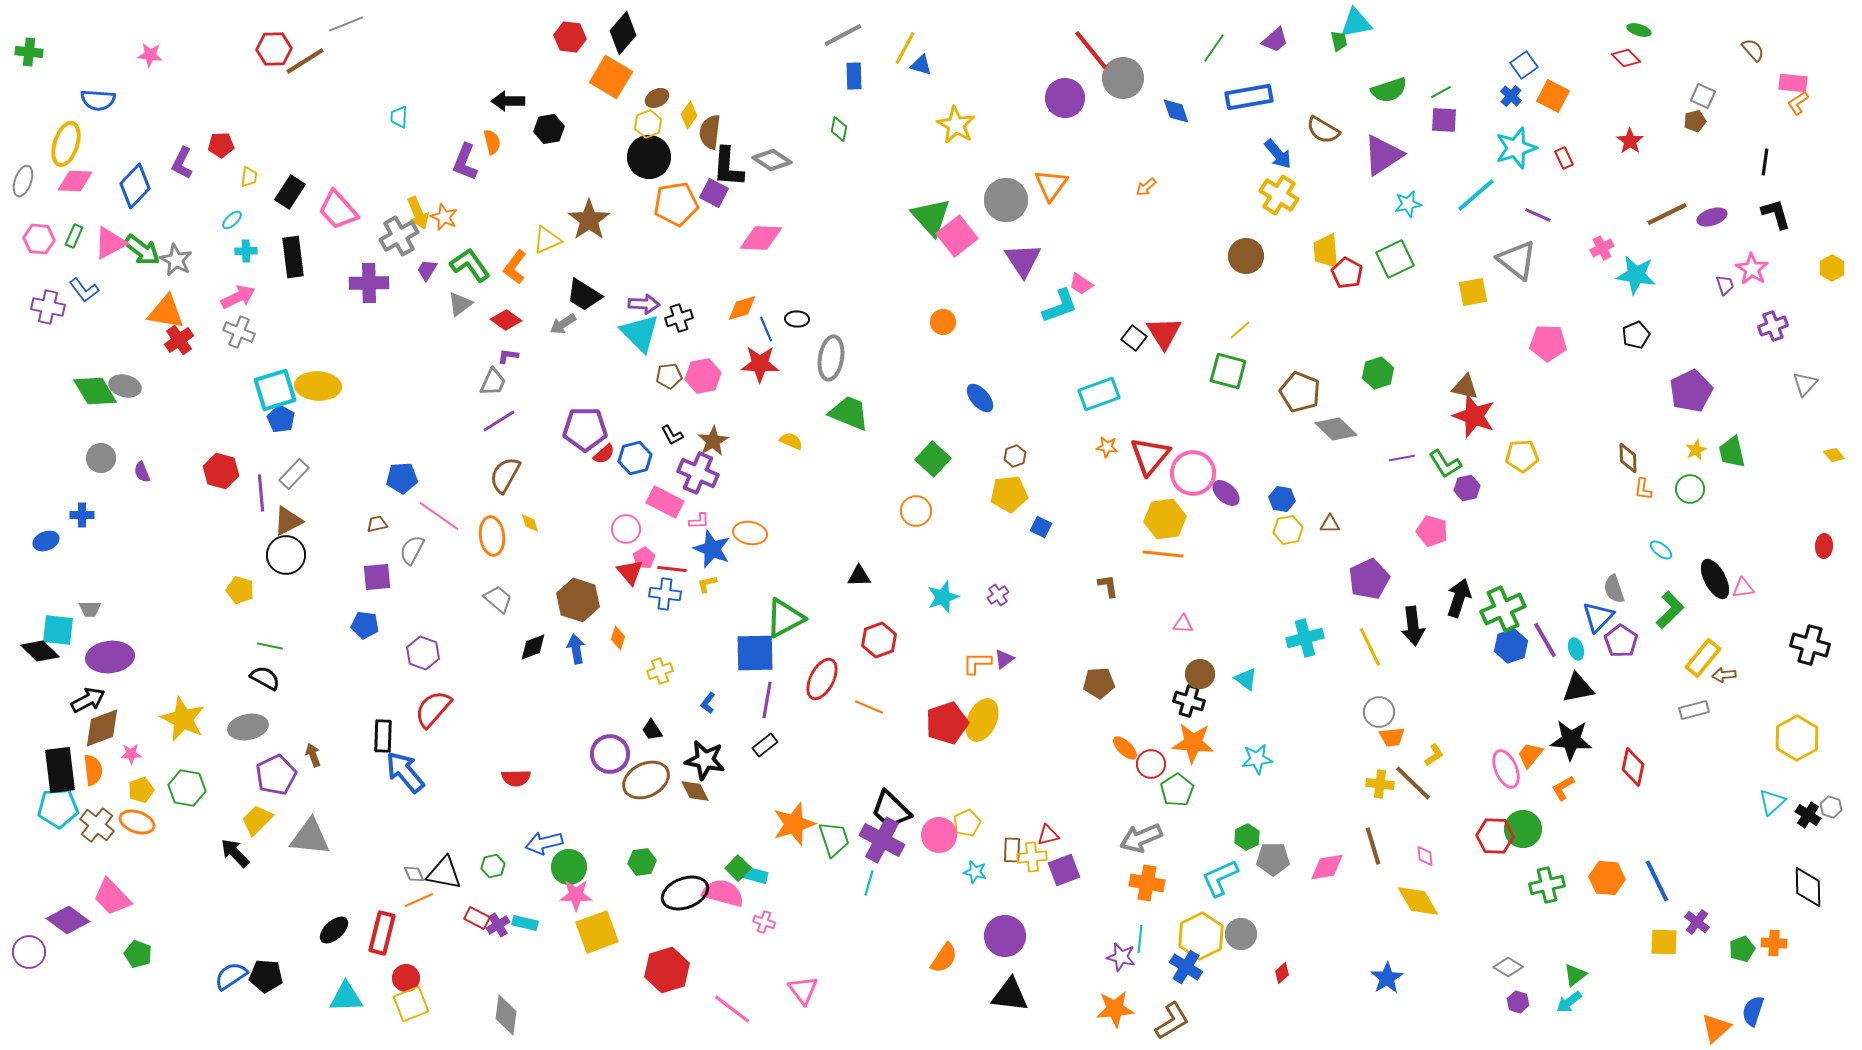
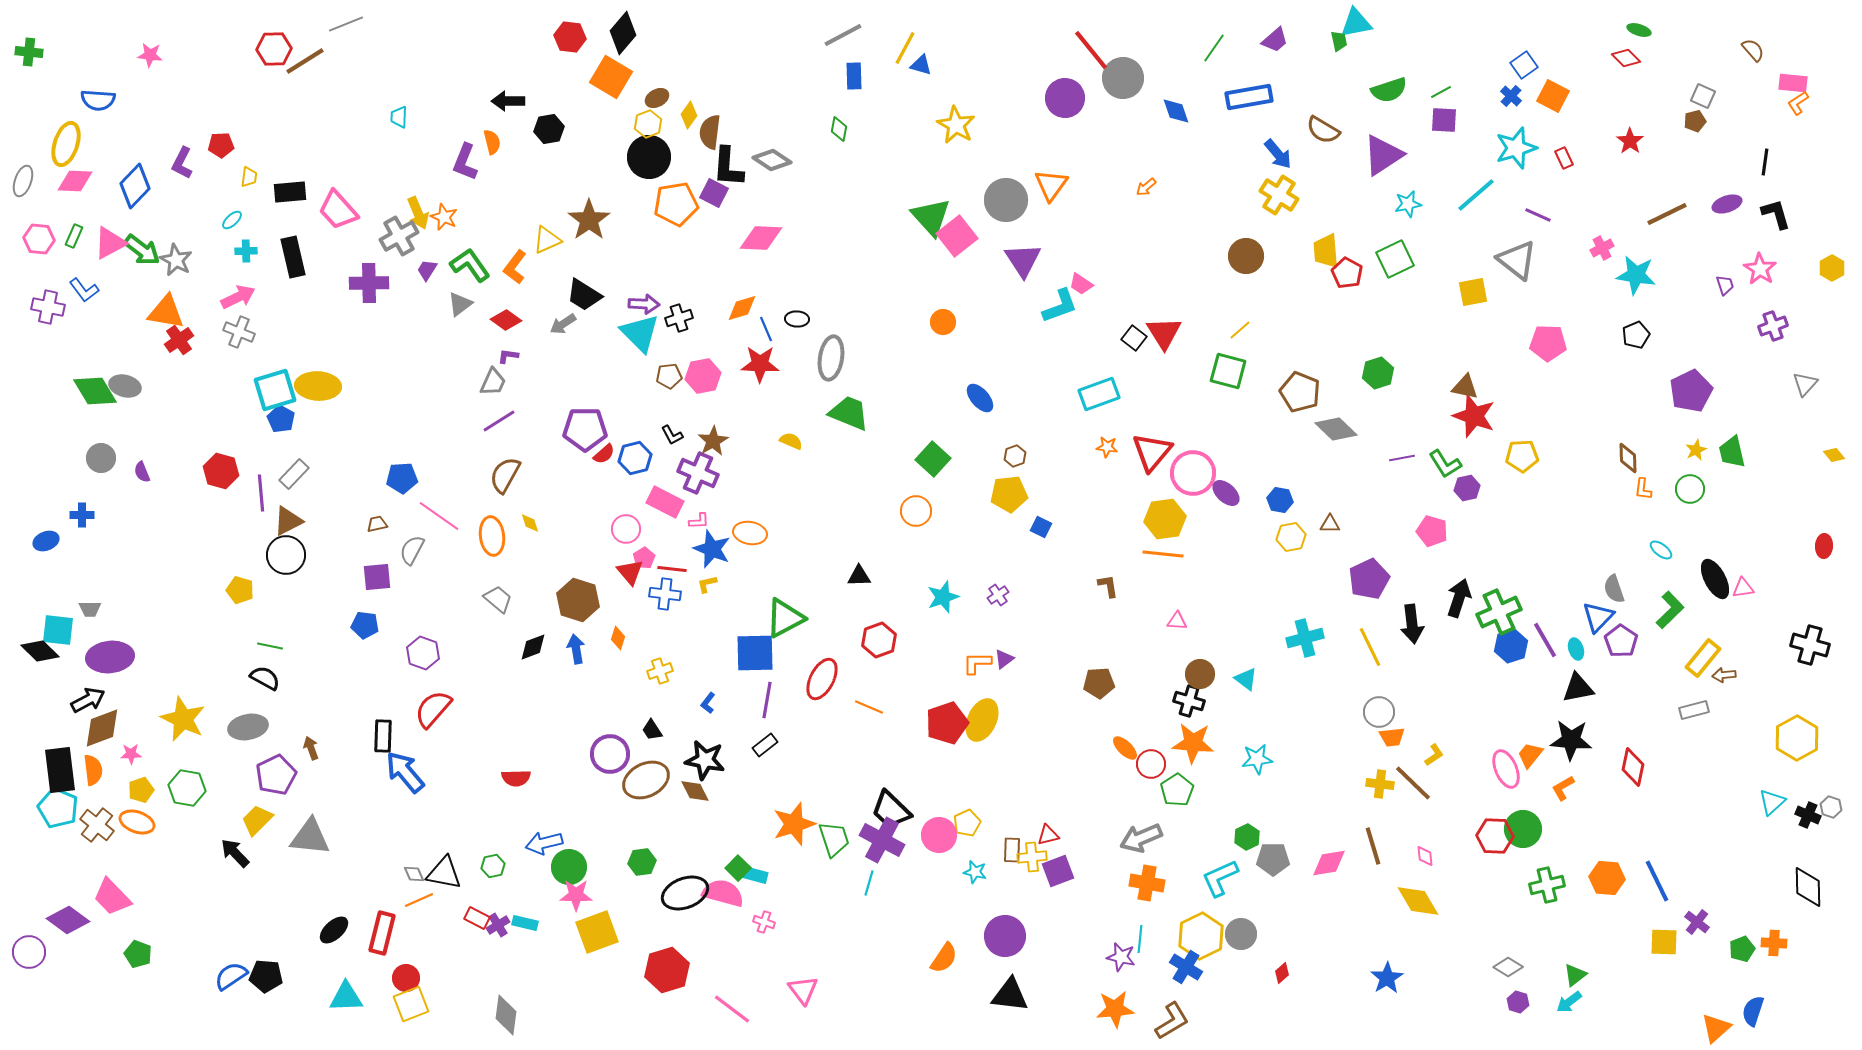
black rectangle at (290, 192): rotated 52 degrees clockwise
purple ellipse at (1712, 217): moved 15 px right, 13 px up
black rectangle at (293, 257): rotated 6 degrees counterclockwise
pink star at (1752, 269): moved 8 px right
red triangle at (1150, 456): moved 2 px right, 4 px up
blue hexagon at (1282, 499): moved 2 px left, 1 px down
yellow hexagon at (1288, 530): moved 3 px right, 7 px down
green cross at (1503, 609): moved 4 px left, 3 px down
pink triangle at (1183, 624): moved 6 px left, 3 px up
black arrow at (1413, 626): moved 1 px left, 2 px up
brown arrow at (313, 755): moved 2 px left, 7 px up
cyan pentagon at (58, 808): rotated 27 degrees clockwise
black cross at (1808, 815): rotated 10 degrees counterclockwise
pink diamond at (1327, 867): moved 2 px right, 4 px up
purple square at (1064, 870): moved 6 px left, 1 px down
